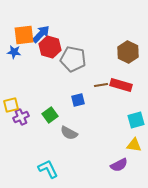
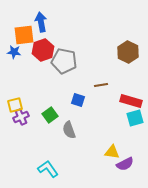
blue arrow: moved 12 px up; rotated 54 degrees counterclockwise
red hexagon: moved 7 px left, 3 px down; rotated 25 degrees clockwise
gray pentagon: moved 9 px left, 2 px down
red rectangle: moved 10 px right, 16 px down
blue square: rotated 32 degrees clockwise
yellow square: moved 4 px right
cyan square: moved 1 px left, 2 px up
gray semicircle: moved 3 px up; rotated 42 degrees clockwise
yellow triangle: moved 22 px left, 7 px down
purple semicircle: moved 6 px right, 1 px up
cyan L-shape: rotated 10 degrees counterclockwise
